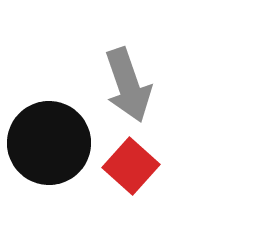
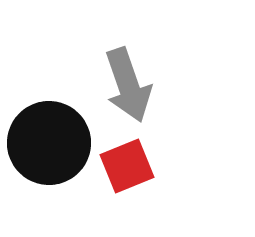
red square: moved 4 px left; rotated 26 degrees clockwise
